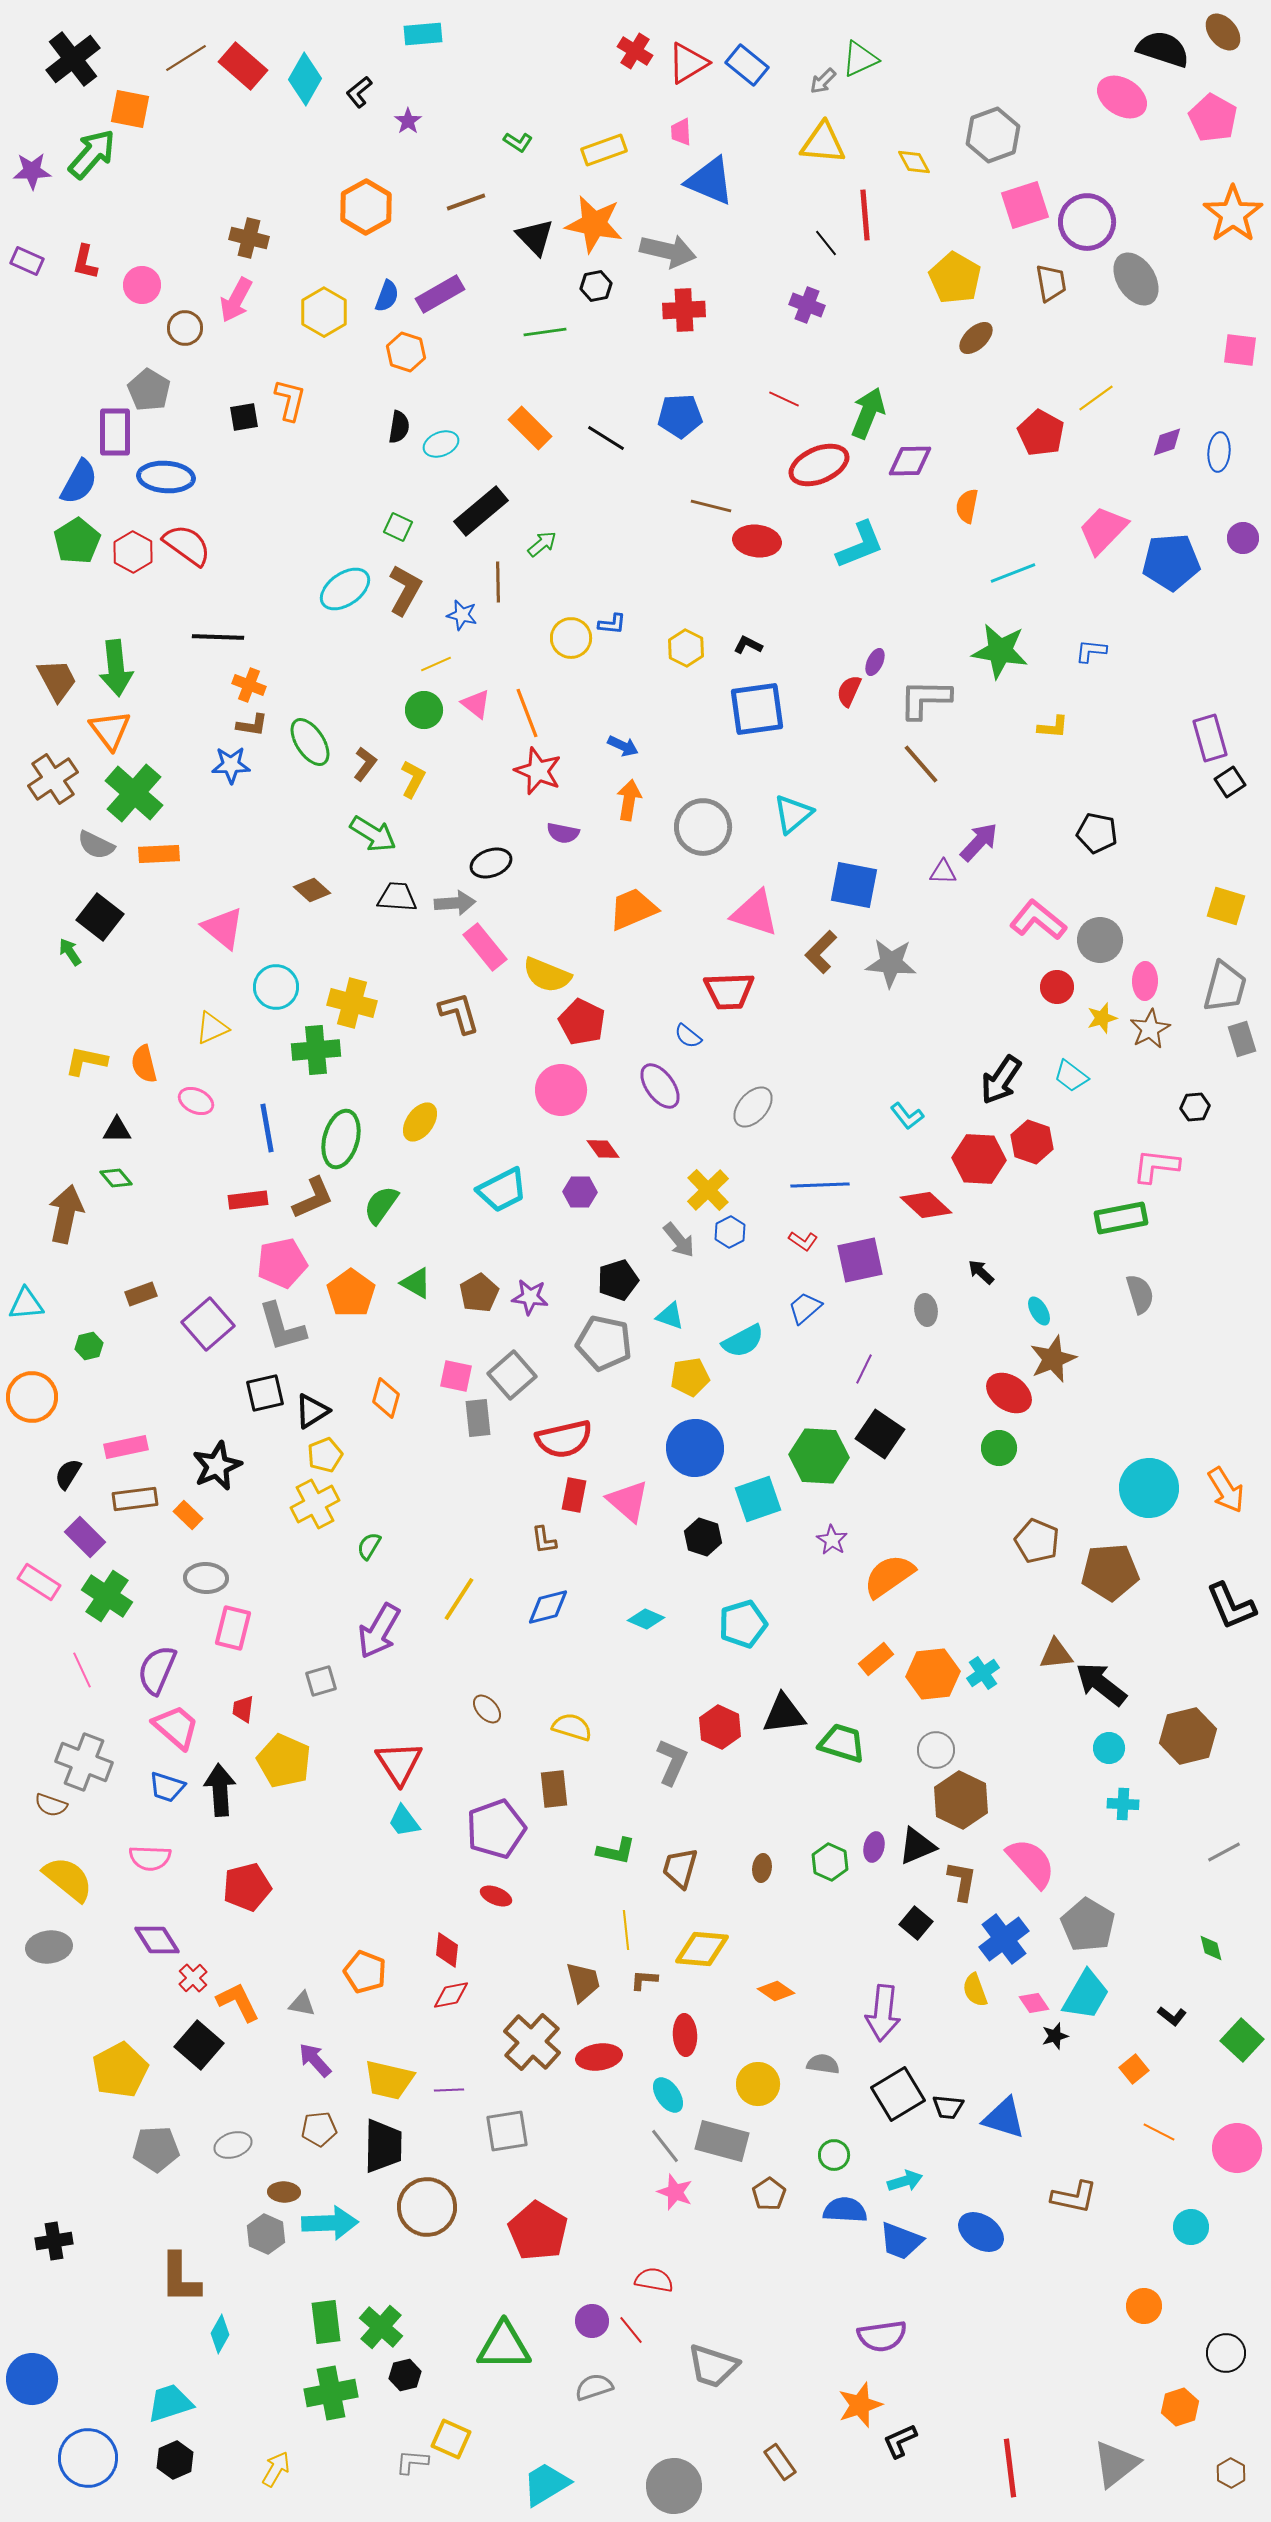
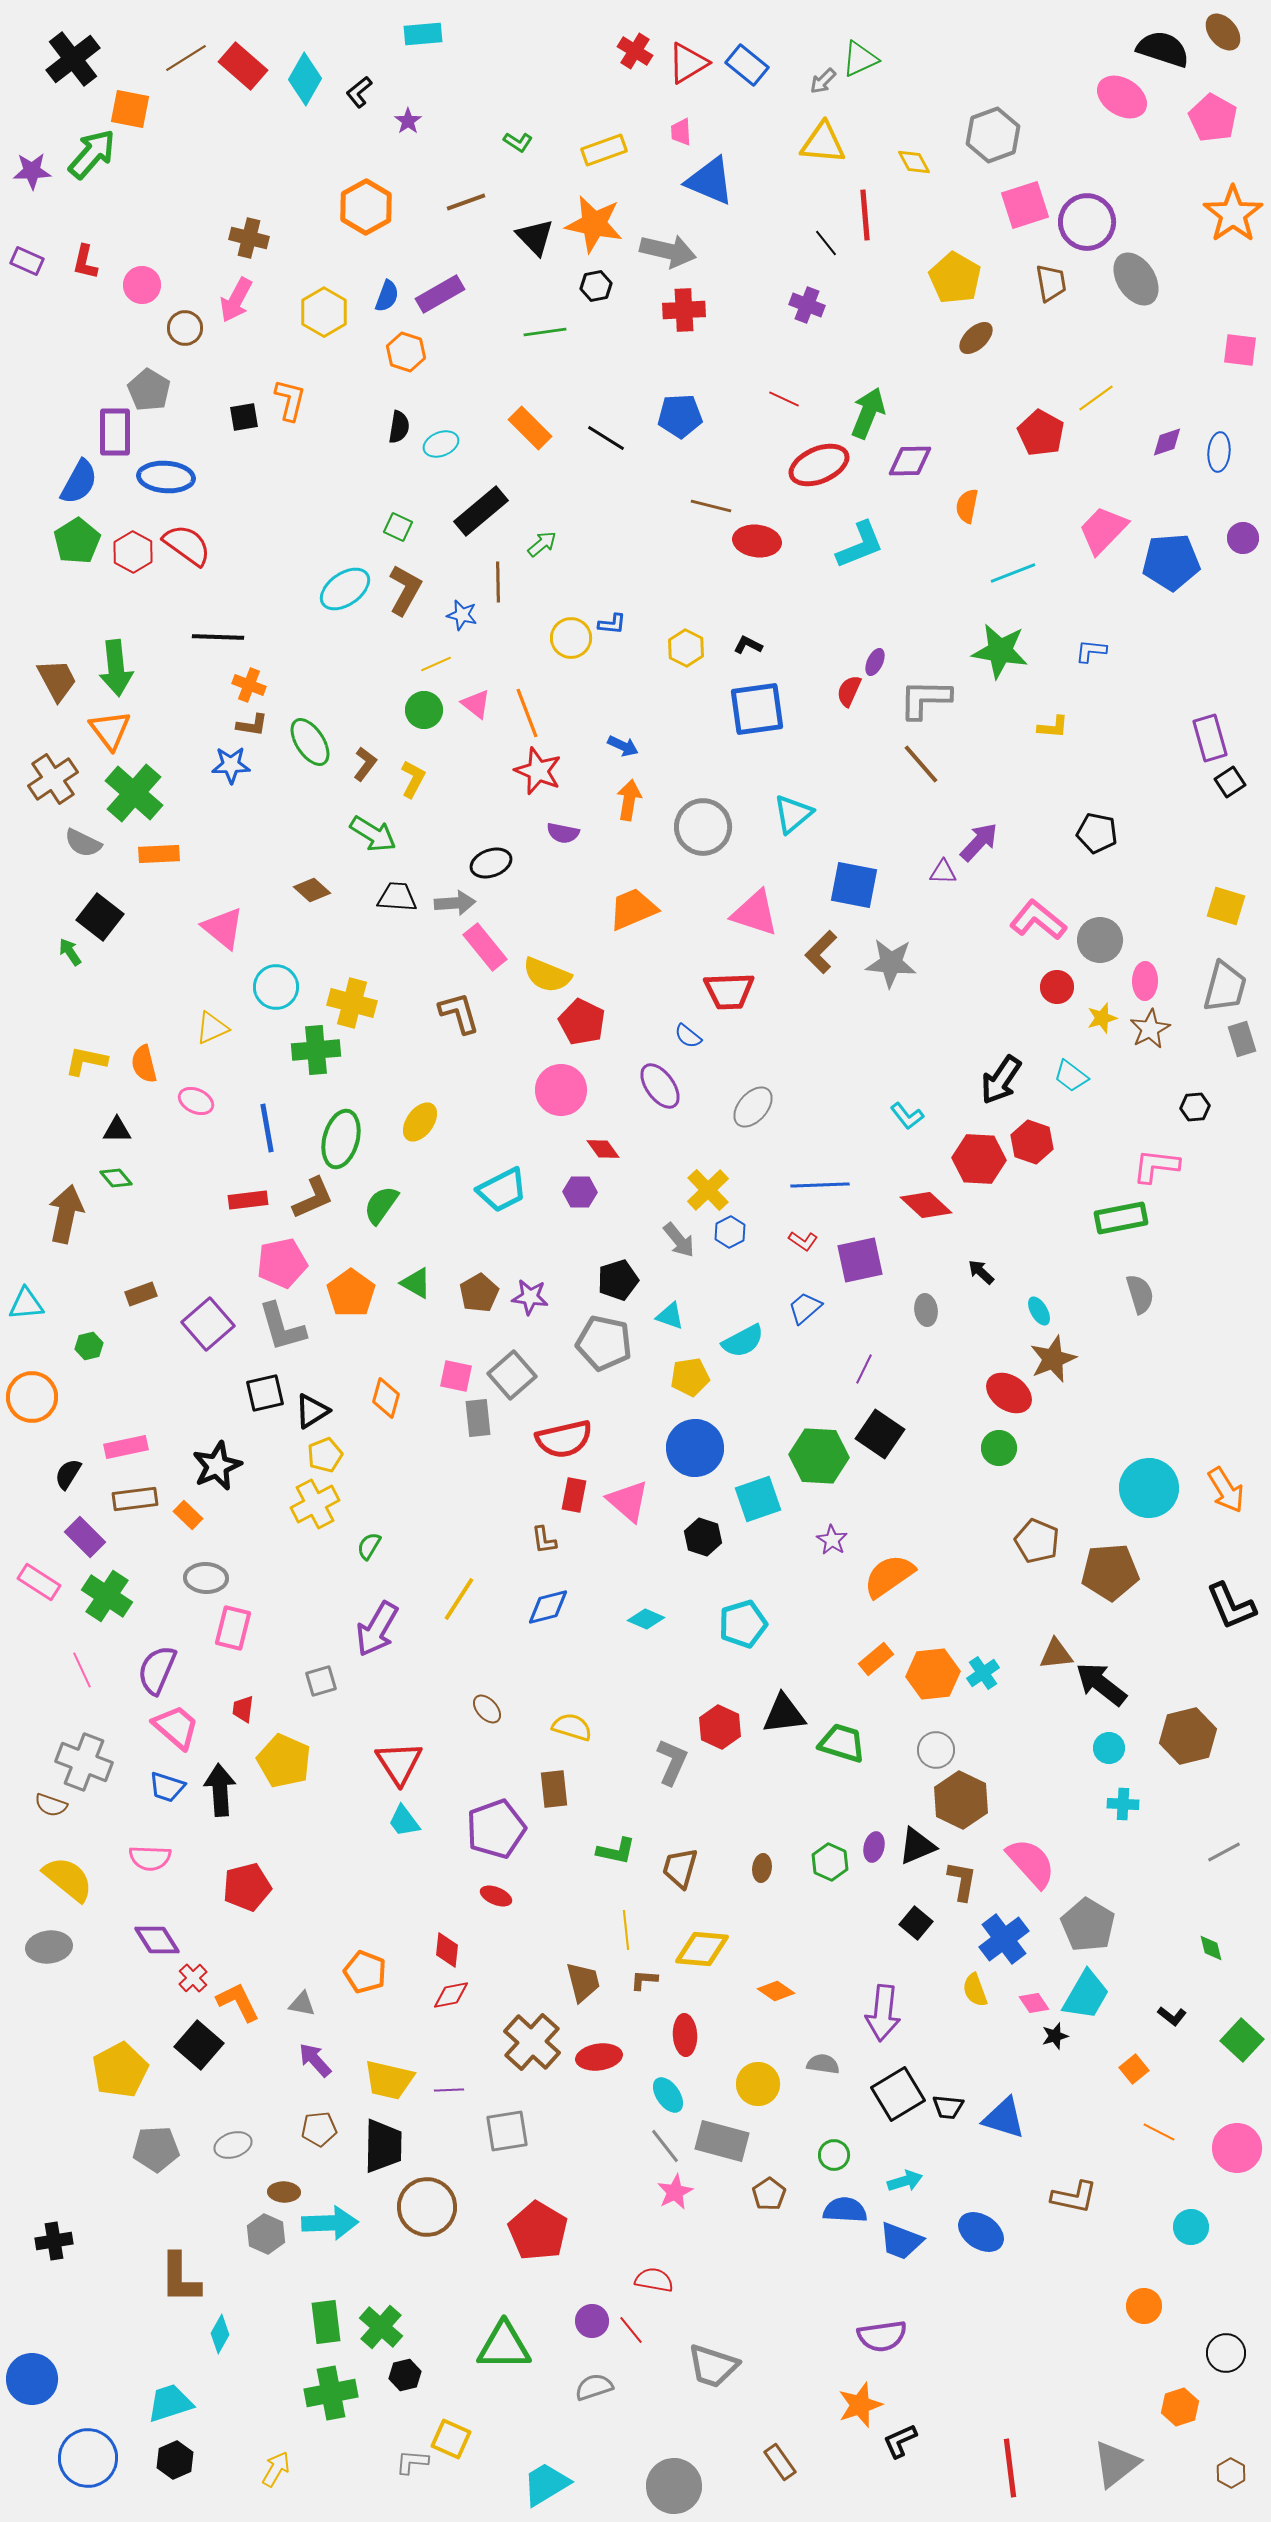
gray semicircle at (96, 845): moved 13 px left, 2 px up
purple arrow at (379, 1631): moved 2 px left, 2 px up
pink star at (675, 2192): rotated 24 degrees clockwise
